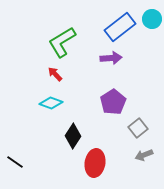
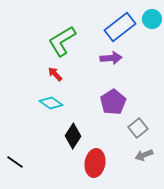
green L-shape: moved 1 px up
cyan diamond: rotated 15 degrees clockwise
